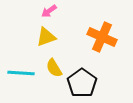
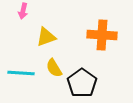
pink arrow: moved 26 px left; rotated 42 degrees counterclockwise
orange cross: moved 2 px up; rotated 20 degrees counterclockwise
